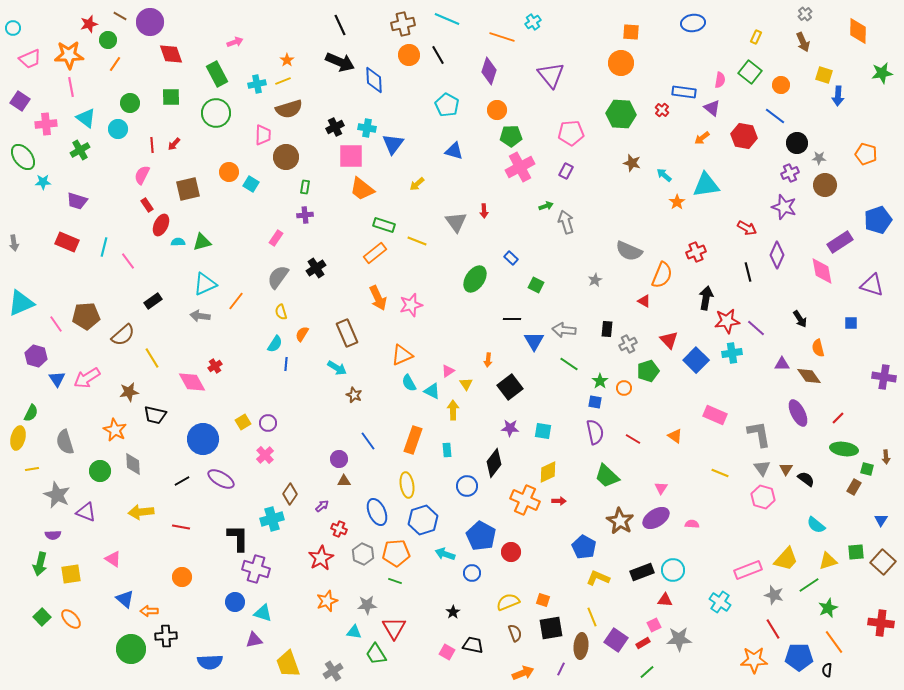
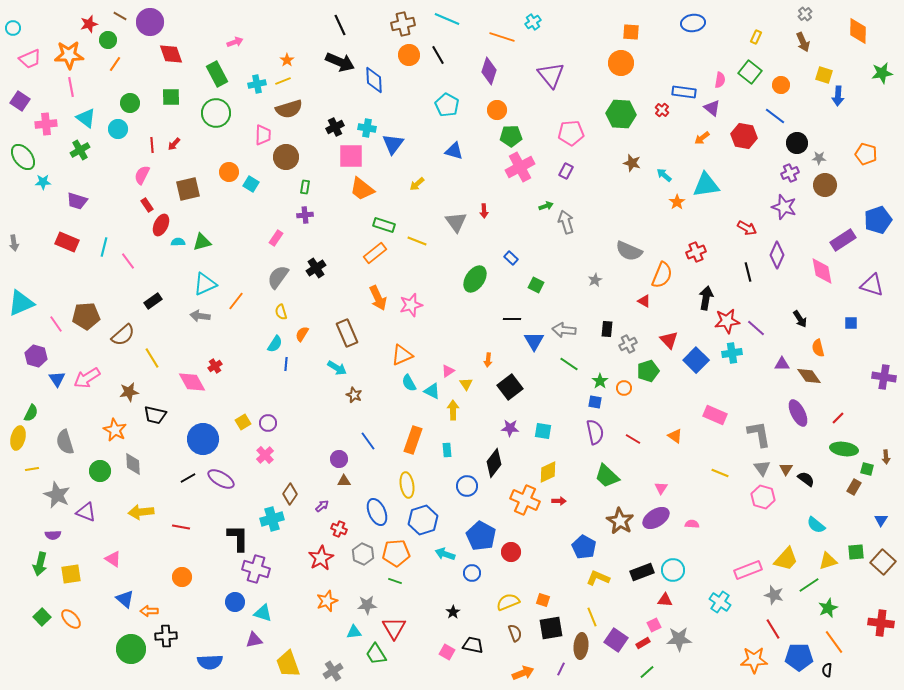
purple rectangle at (840, 242): moved 3 px right, 2 px up
black line at (182, 481): moved 6 px right, 3 px up
cyan triangle at (354, 632): rotated 14 degrees counterclockwise
